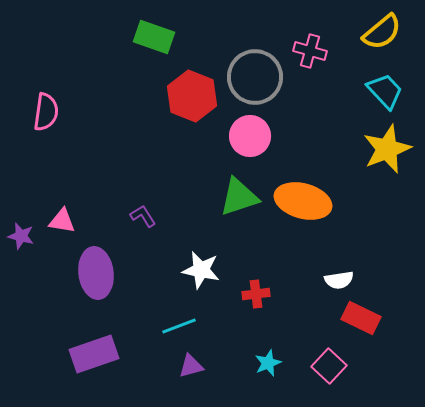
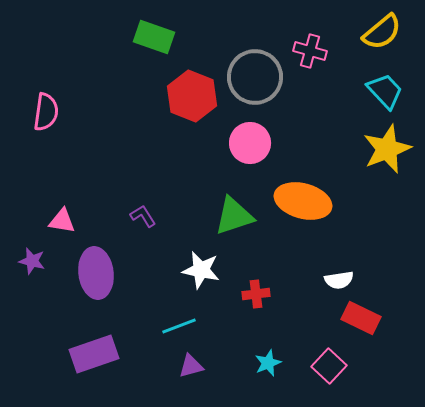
pink circle: moved 7 px down
green triangle: moved 5 px left, 19 px down
purple star: moved 11 px right, 25 px down
